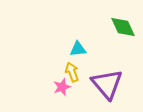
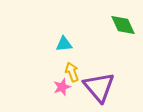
green diamond: moved 2 px up
cyan triangle: moved 14 px left, 5 px up
purple triangle: moved 8 px left, 3 px down
